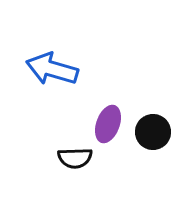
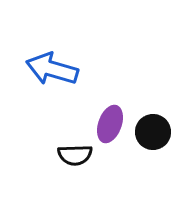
purple ellipse: moved 2 px right
black semicircle: moved 3 px up
